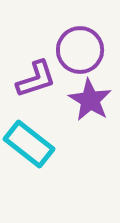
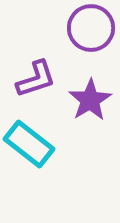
purple circle: moved 11 px right, 22 px up
purple star: rotated 9 degrees clockwise
